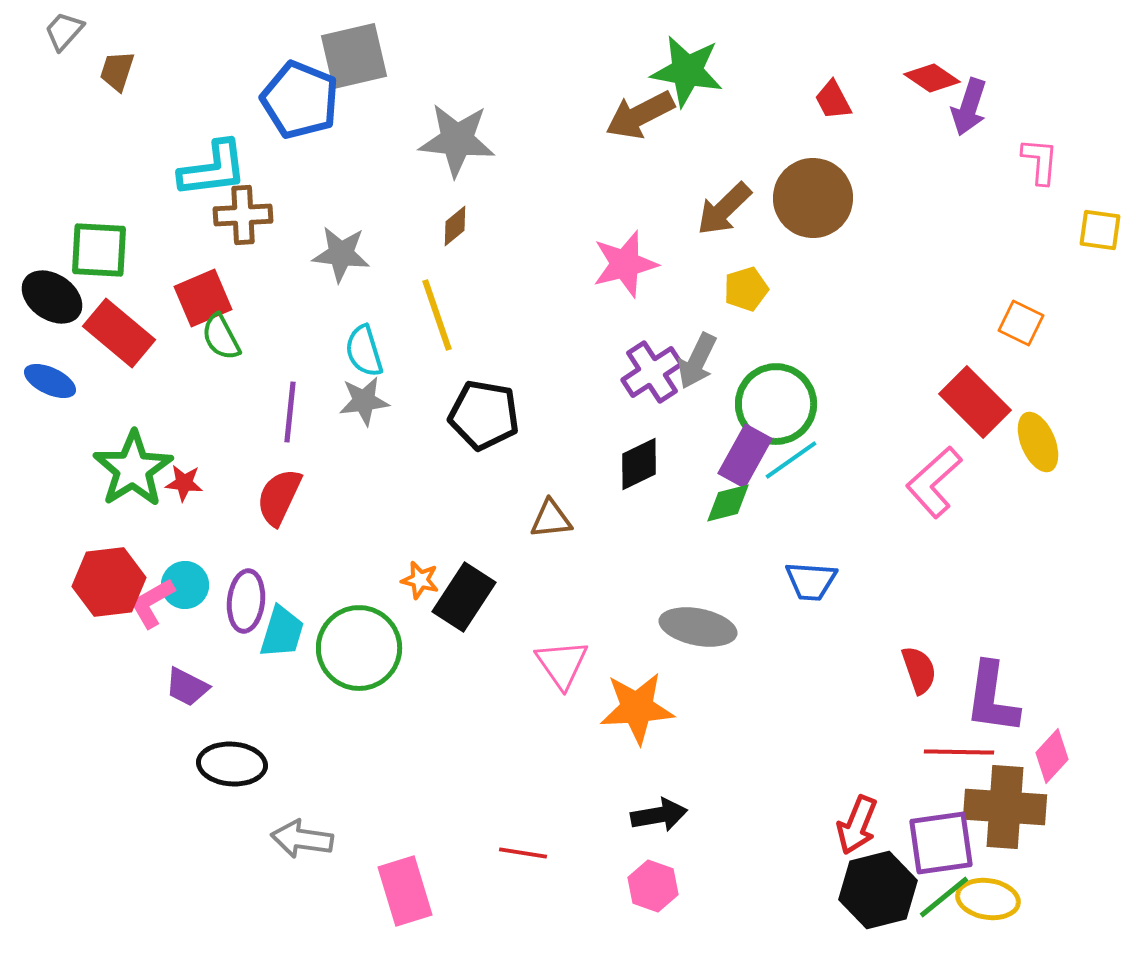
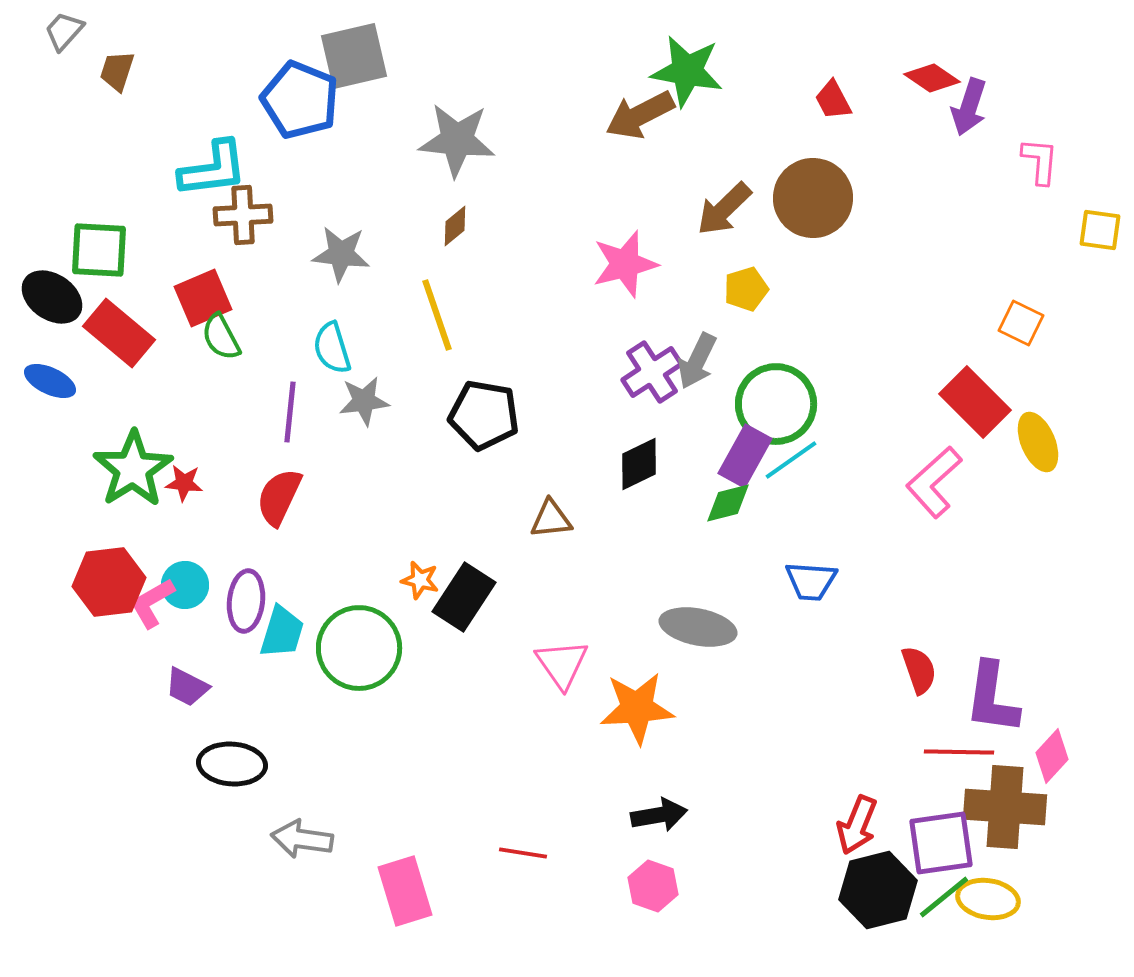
cyan semicircle at (364, 351): moved 32 px left, 3 px up
